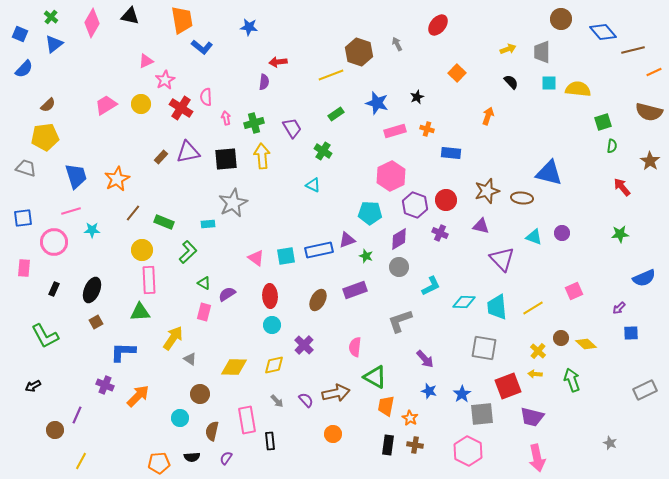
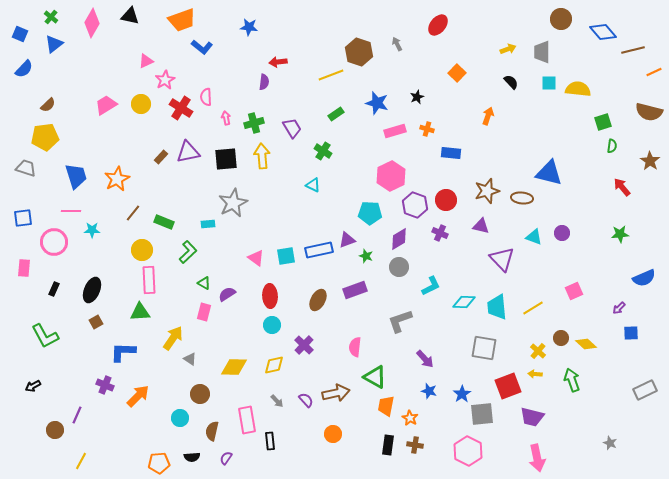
orange trapezoid at (182, 20): rotated 80 degrees clockwise
pink line at (71, 211): rotated 18 degrees clockwise
